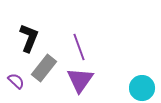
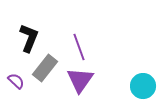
gray rectangle: moved 1 px right
cyan circle: moved 1 px right, 2 px up
